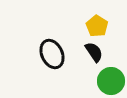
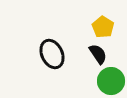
yellow pentagon: moved 6 px right, 1 px down
black semicircle: moved 4 px right, 2 px down
